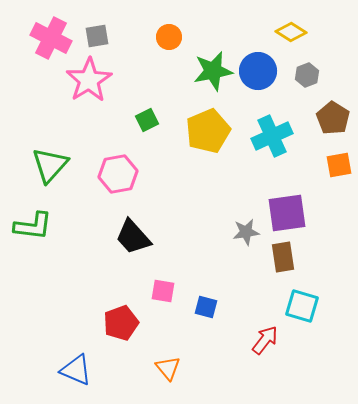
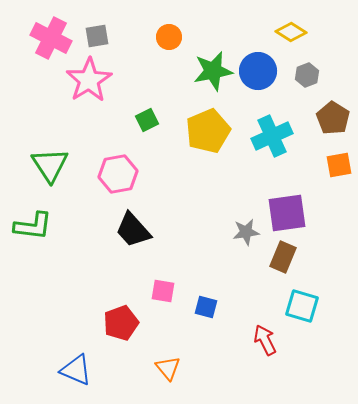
green triangle: rotated 15 degrees counterclockwise
black trapezoid: moved 7 px up
brown rectangle: rotated 32 degrees clockwise
red arrow: rotated 64 degrees counterclockwise
